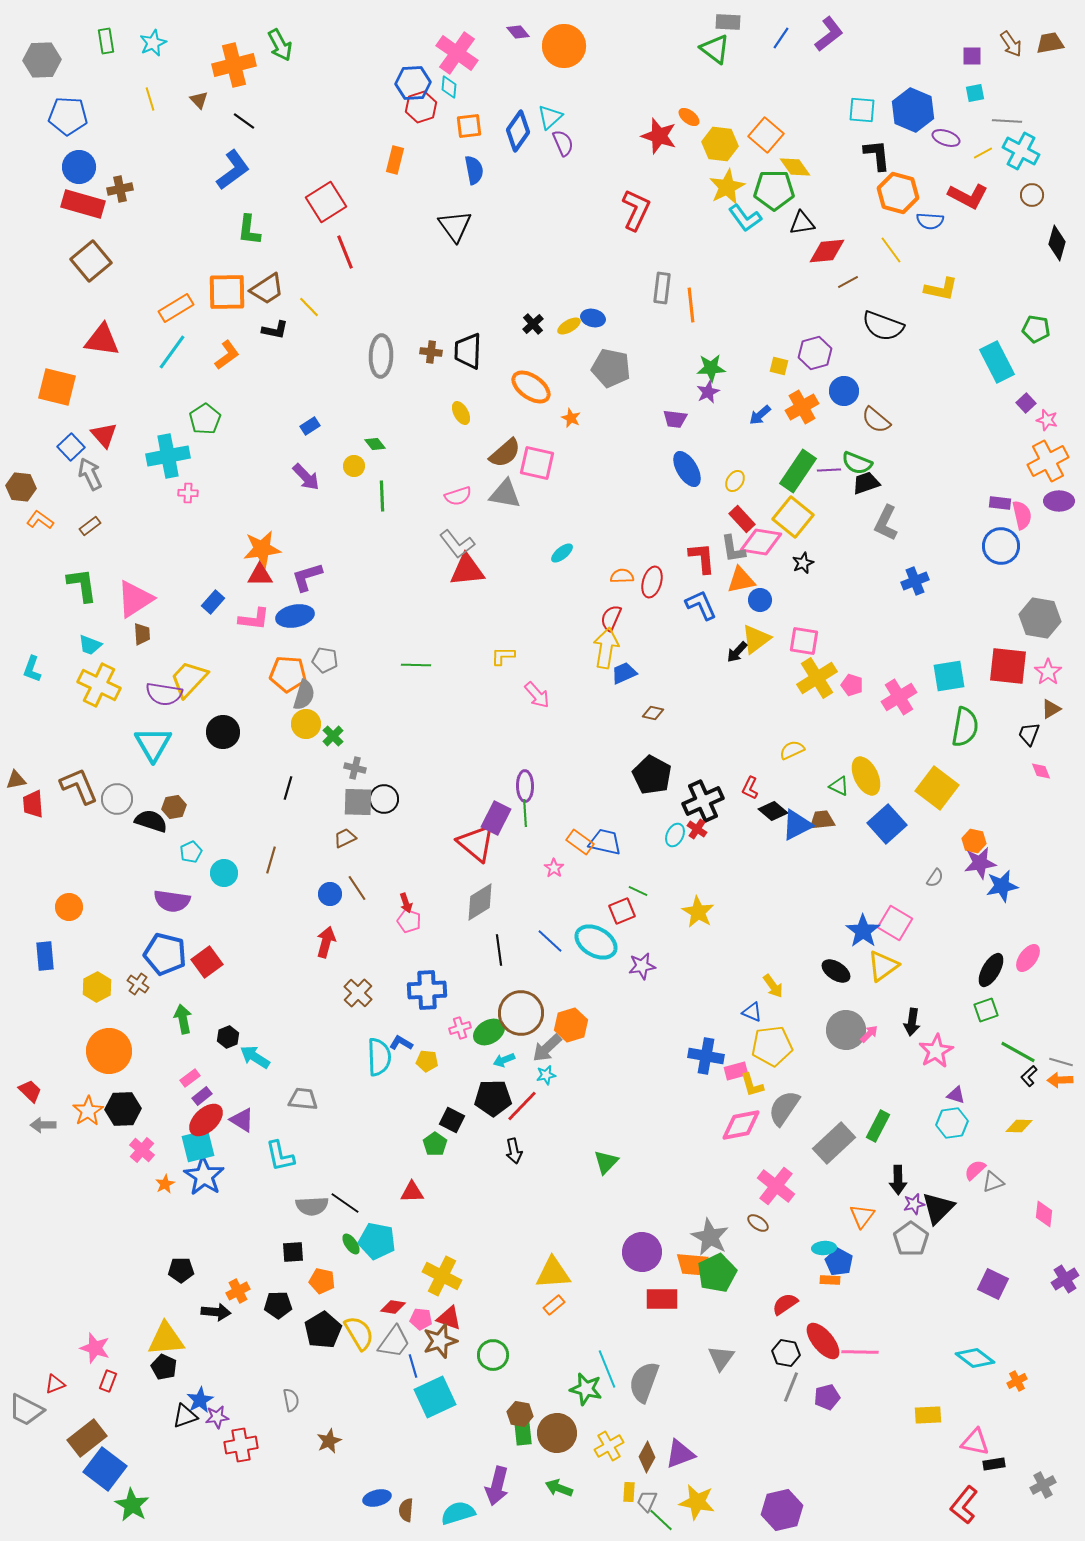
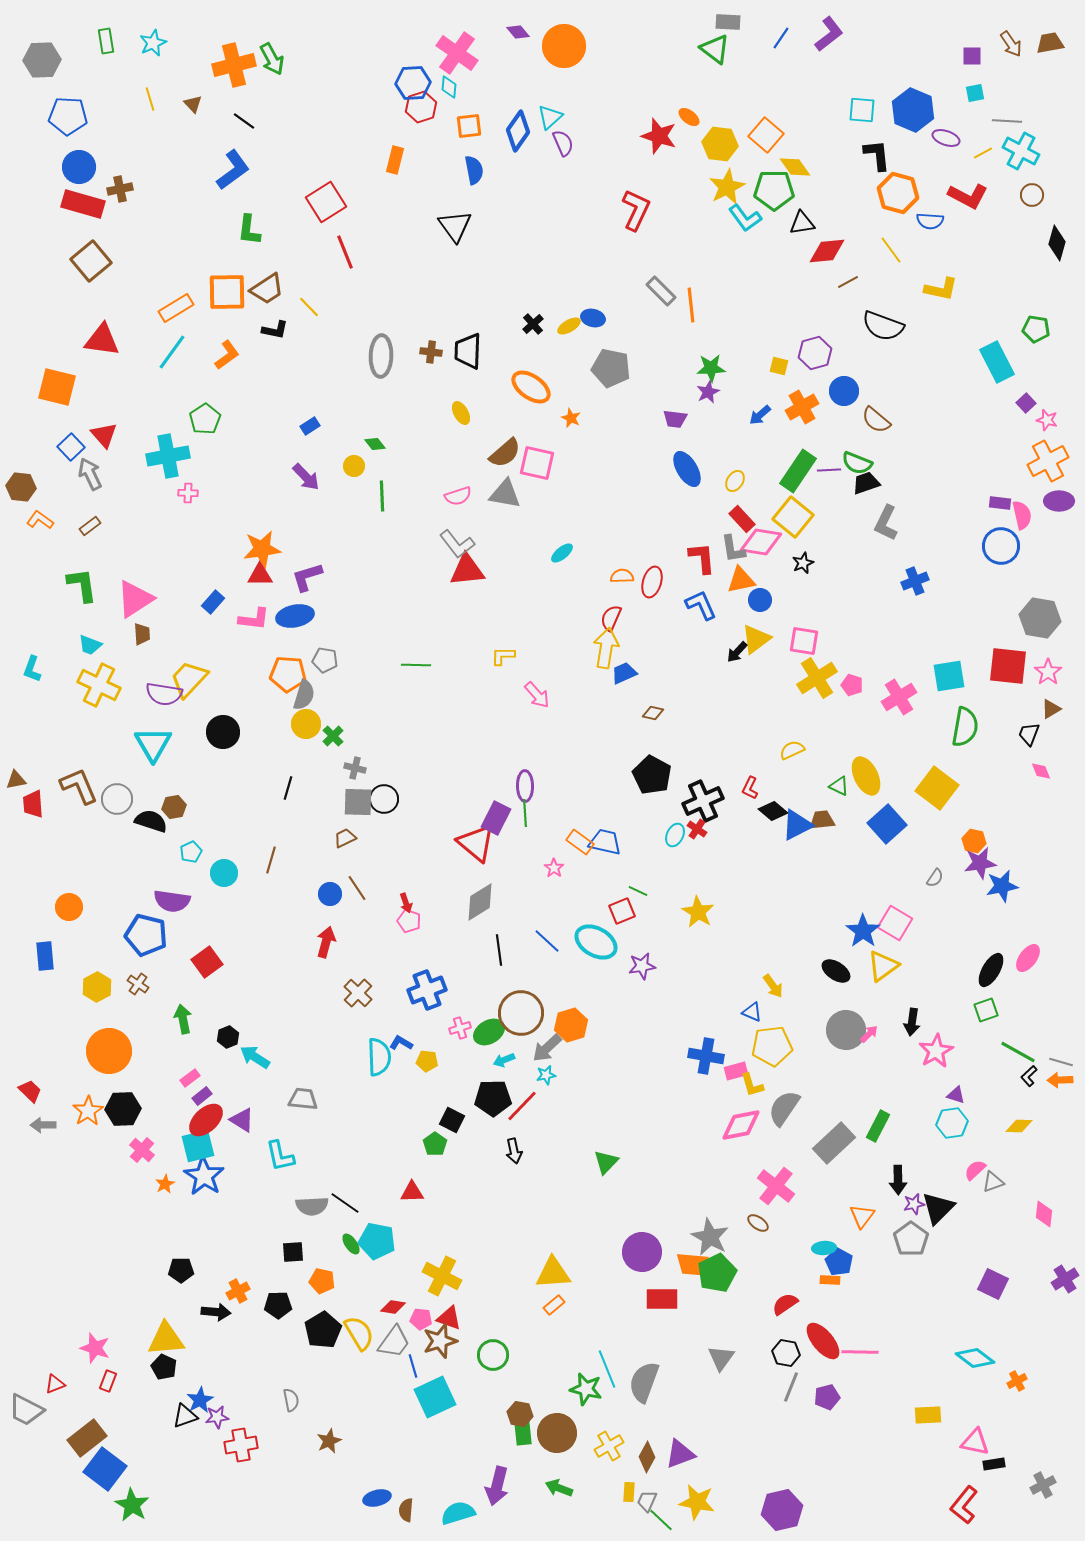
green arrow at (280, 45): moved 8 px left, 14 px down
brown triangle at (199, 100): moved 6 px left, 4 px down
gray rectangle at (662, 288): moved 1 px left, 3 px down; rotated 52 degrees counterclockwise
blue line at (550, 941): moved 3 px left
blue pentagon at (165, 954): moved 19 px left, 19 px up
blue cross at (427, 990): rotated 18 degrees counterclockwise
